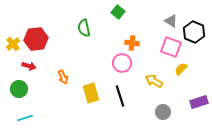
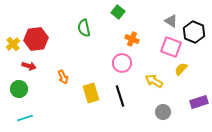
orange cross: moved 4 px up; rotated 16 degrees clockwise
